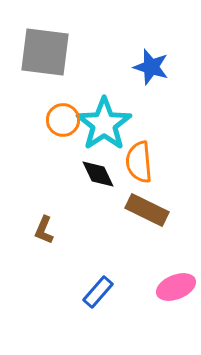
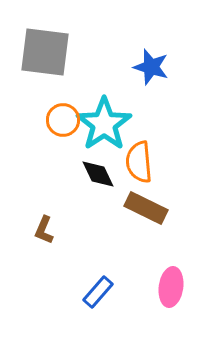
brown rectangle: moved 1 px left, 2 px up
pink ellipse: moved 5 px left; rotated 60 degrees counterclockwise
